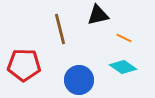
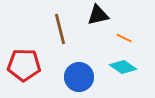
blue circle: moved 3 px up
